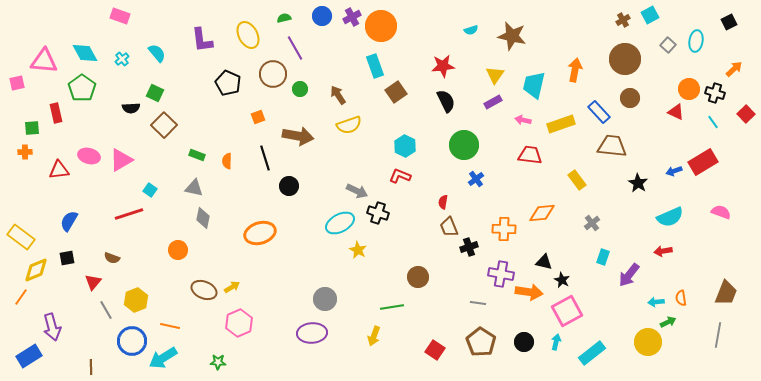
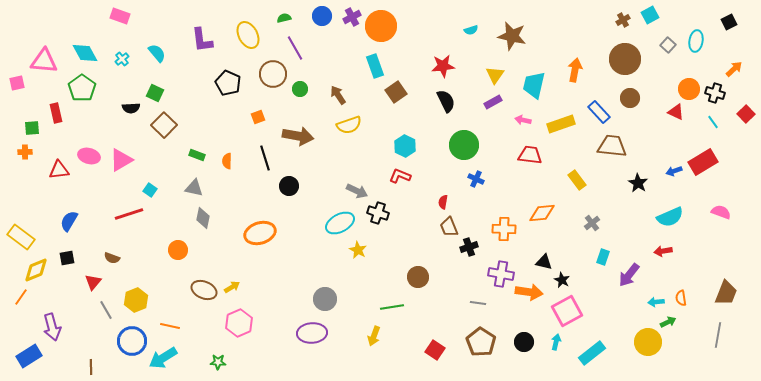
blue cross at (476, 179): rotated 28 degrees counterclockwise
